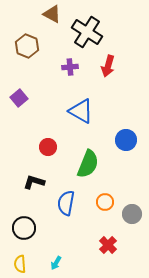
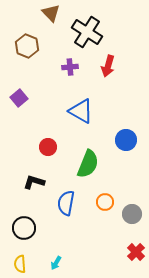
brown triangle: moved 1 px left, 1 px up; rotated 18 degrees clockwise
red cross: moved 28 px right, 7 px down
